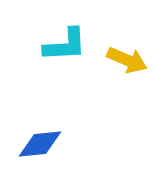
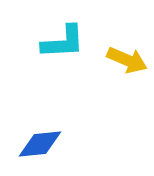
cyan L-shape: moved 2 px left, 3 px up
